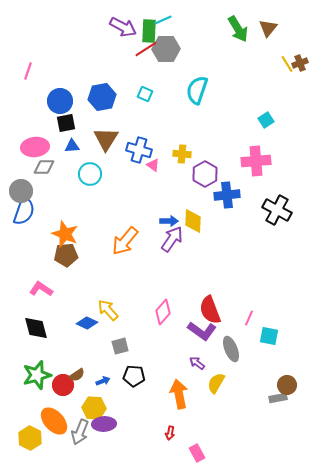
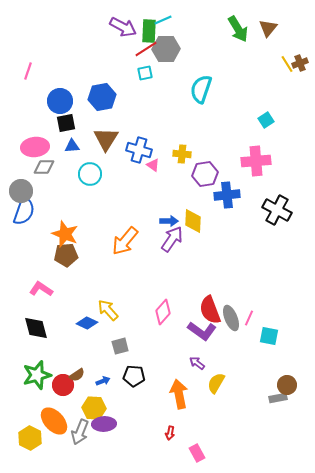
cyan semicircle at (197, 90): moved 4 px right, 1 px up
cyan square at (145, 94): moved 21 px up; rotated 35 degrees counterclockwise
purple hexagon at (205, 174): rotated 20 degrees clockwise
gray ellipse at (231, 349): moved 31 px up
